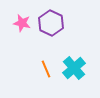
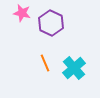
pink star: moved 10 px up
orange line: moved 1 px left, 6 px up
